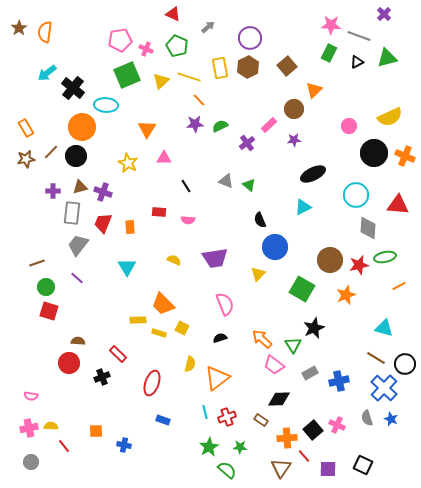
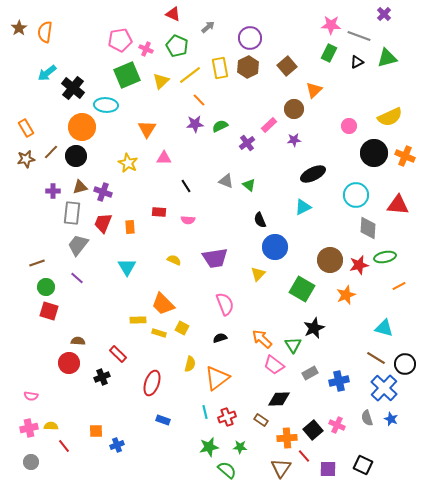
yellow line at (189, 77): moved 1 px right, 2 px up; rotated 55 degrees counterclockwise
blue cross at (124, 445): moved 7 px left; rotated 32 degrees counterclockwise
green star at (209, 447): rotated 18 degrees clockwise
